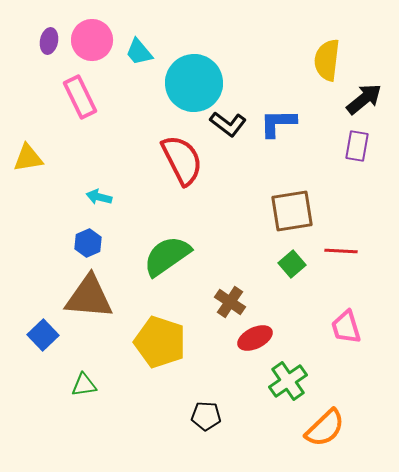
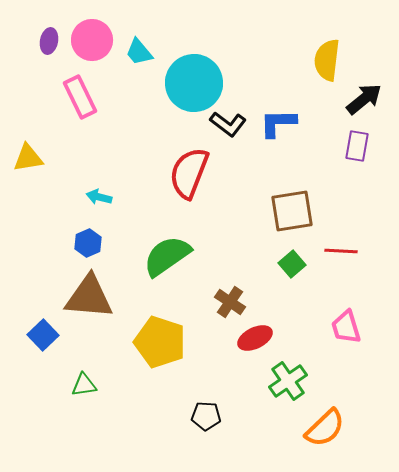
red semicircle: moved 7 px right, 13 px down; rotated 132 degrees counterclockwise
